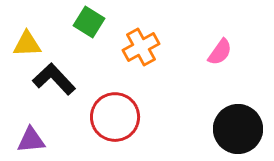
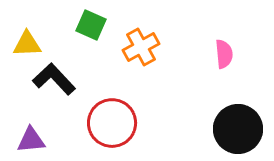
green square: moved 2 px right, 3 px down; rotated 8 degrees counterclockwise
pink semicircle: moved 4 px right, 2 px down; rotated 40 degrees counterclockwise
red circle: moved 3 px left, 6 px down
